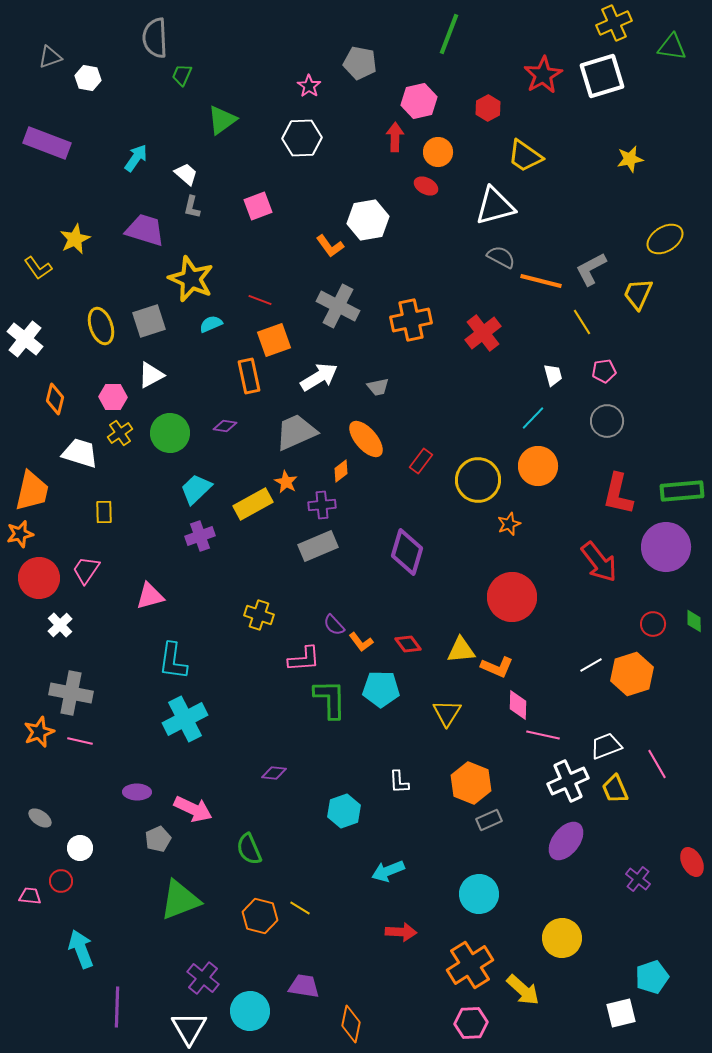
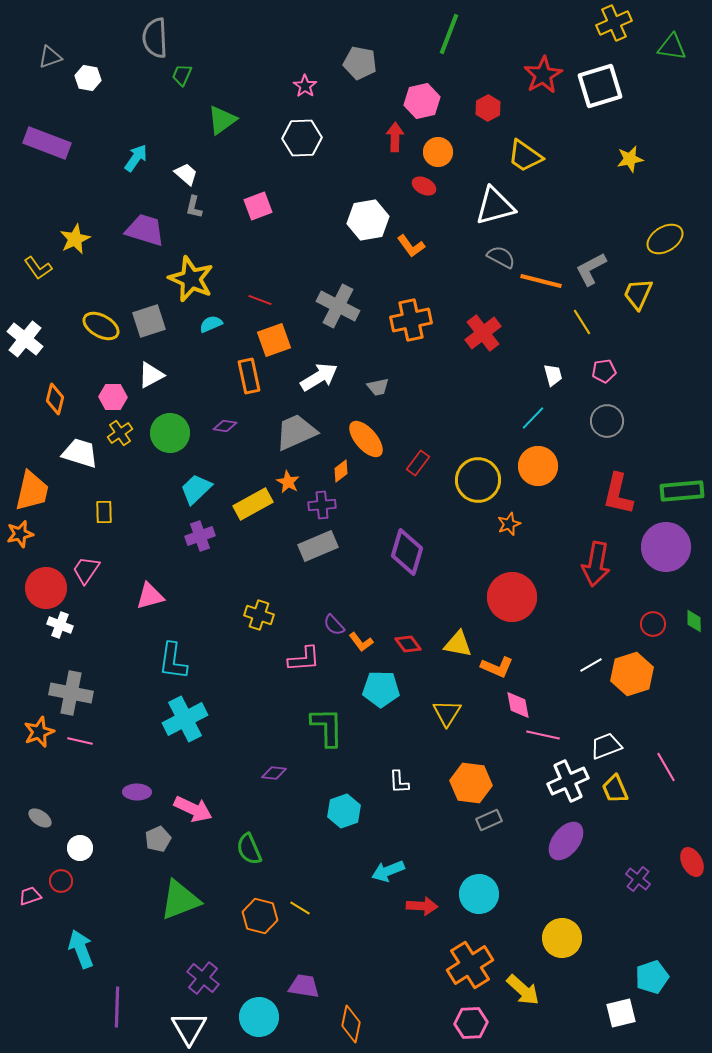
white square at (602, 76): moved 2 px left, 10 px down
pink star at (309, 86): moved 4 px left
pink hexagon at (419, 101): moved 3 px right
red ellipse at (426, 186): moved 2 px left
gray L-shape at (192, 207): moved 2 px right
orange L-shape at (330, 246): moved 81 px right
yellow ellipse at (101, 326): rotated 42 degrees counterclockwise
red rectangle at (421, 461): moved 3 px left, 2 px down
orange star at (286, 482): moved 2 px right
red arrow at (599, 562): moved 3 px left, 2 px down; rotated 48 degrees clockwise
red circle at (39, 578): moved 7 px right, 10 px down
white cross at (60, 625): rotated 25 degrees counterclockwise
yellow triangle at (461, 650): moved 3 px left, 6 px up; rotated 16 degrees clockwise
green L-shape at (330, 699): moved 3 px left, 28 px down
pink diamond at (518, 705): rotated 12 degrees counterclockwise
pink line at (657, 764): moved 9 px right, 3 px down
orange hexagon at (471, 783): rotated 15 degrees counterclockwise
pink trapezoid at (30, 896): rotated 25 degrees counterclockwise
red arrow at (401, 932): moved 21 px right, 26 px up
cyan circle at (250, 1011): moved 9 px right, 6 px down
